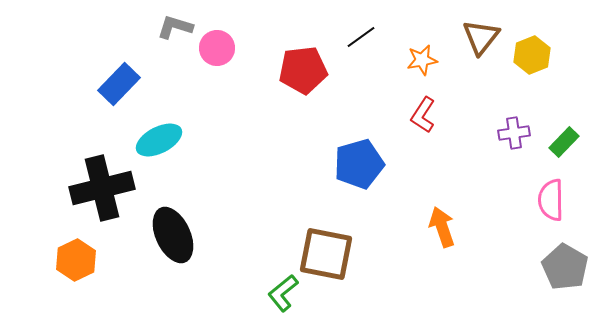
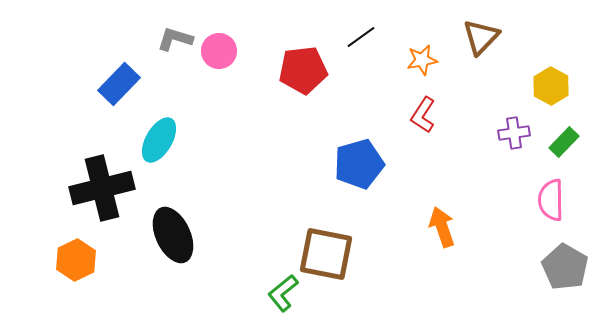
gray L-shape: moved 12 px down
brown triangle: rotated 6 degrees clockwise
pink circle: moved 2 px right, 3 px down
yellow hexagon: moved 19 px right, 31 px down; rotated 9 degrees counterclockwise
cyan ellipse: rotated 33 degrees counterclockwise
